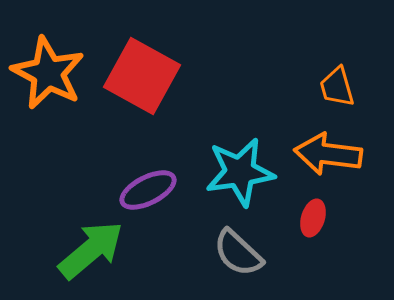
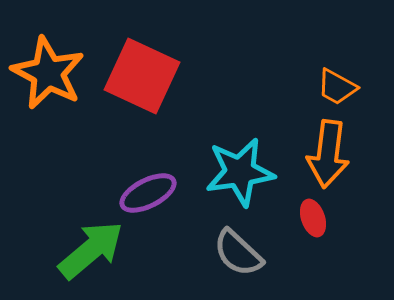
red square: rotated 4 degrees counterclockwise
orange trapezoid: rotated 45 degrees counterclockwise
orange arrow: rotated 90 degrees counterclockwise
purple ellipse: moved 3 px down
red ellipse: rotated 36 degrees counterclockwise
